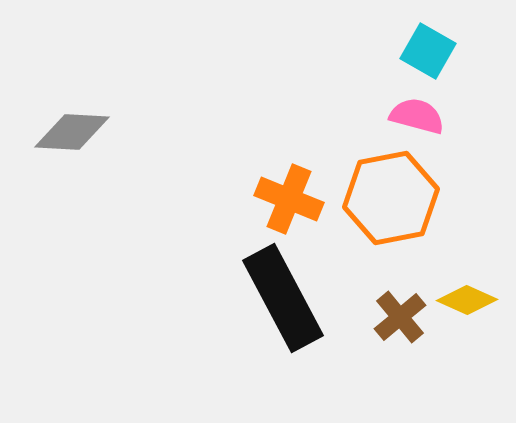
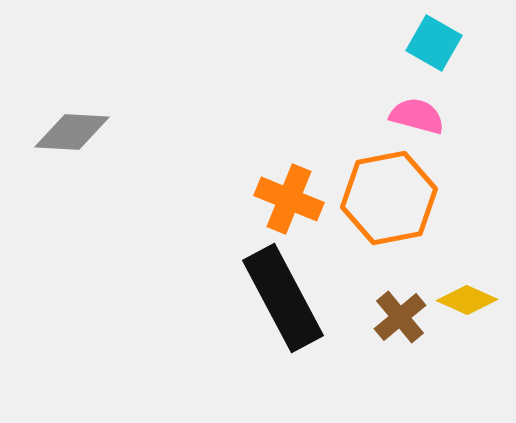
cyan square: moved 6 px right, 8 px up
orange hexagon: moved 2 px left
